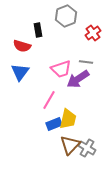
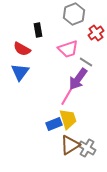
gray hexagon: moved 8 px right, 2 px up
red cross: moved 3 px right
red semicircle: moved 3 px down; rotated 12 degrees clockwise
gray line: rotated 24 degrees clockwise
pink trapezoid: moved 7 px right, 20 px up
purple arrow: rotated 20 degrees counterclockwise
pink line: moved 18 px right, 4 px up
yellow trapezoid: rotated 30 degrees counterclockwise
brown triangle: rotated 15 degrees clockwise
